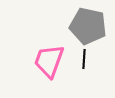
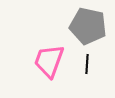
black line: moved 3 px right, 5 px down
